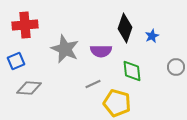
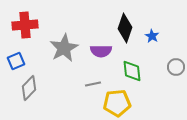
blue star: rotated 16 degrees counterclockwise
gray star: moved 1 px left, 1 px up; rotated 20 degrees clockwise
gray line: rotated 14 degrees clockwise
gray diamond: rotated 50 degrees counterclockwise
yellow pentagon: rotated 20 degrees counterclockwise
